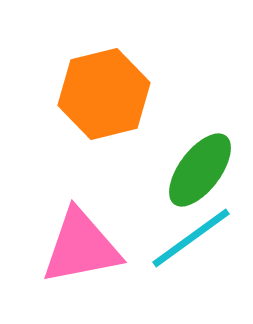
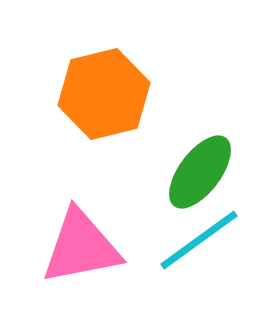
green ellipse: moved 2 px down
cyan line: moved 8 px right, 2 px down
